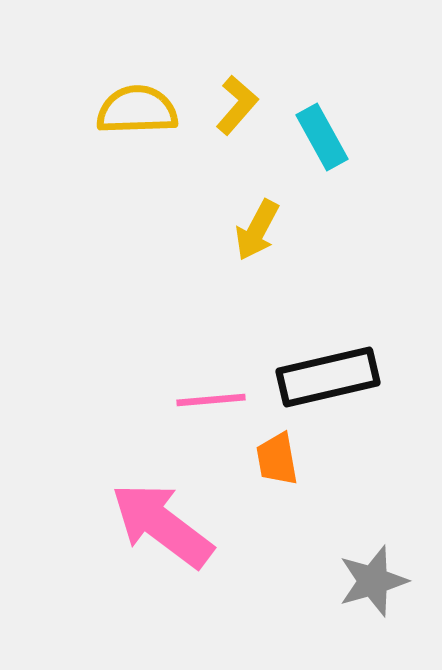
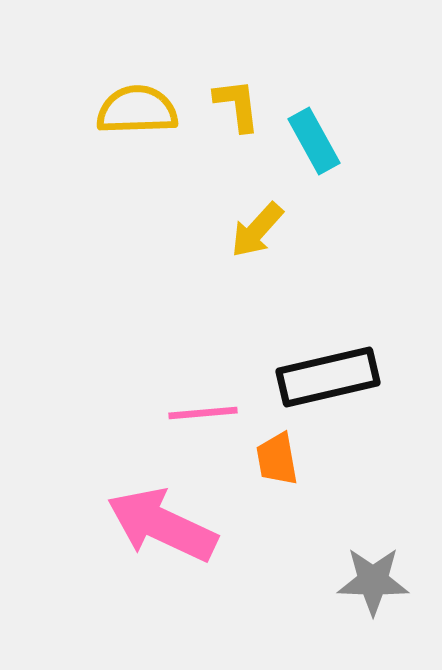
yellow L-shape: rotated 48 degrees counterclockwise
cyan rectangle: moved 8 px left, 4 px down
yellow arrow: rotated 14 degrees clockwise
pink line: moved 8 px left, 13 px down
pink arrow: rotated 12 degrees counterclockwise
gray star: rotated 18 degrees clockwise
